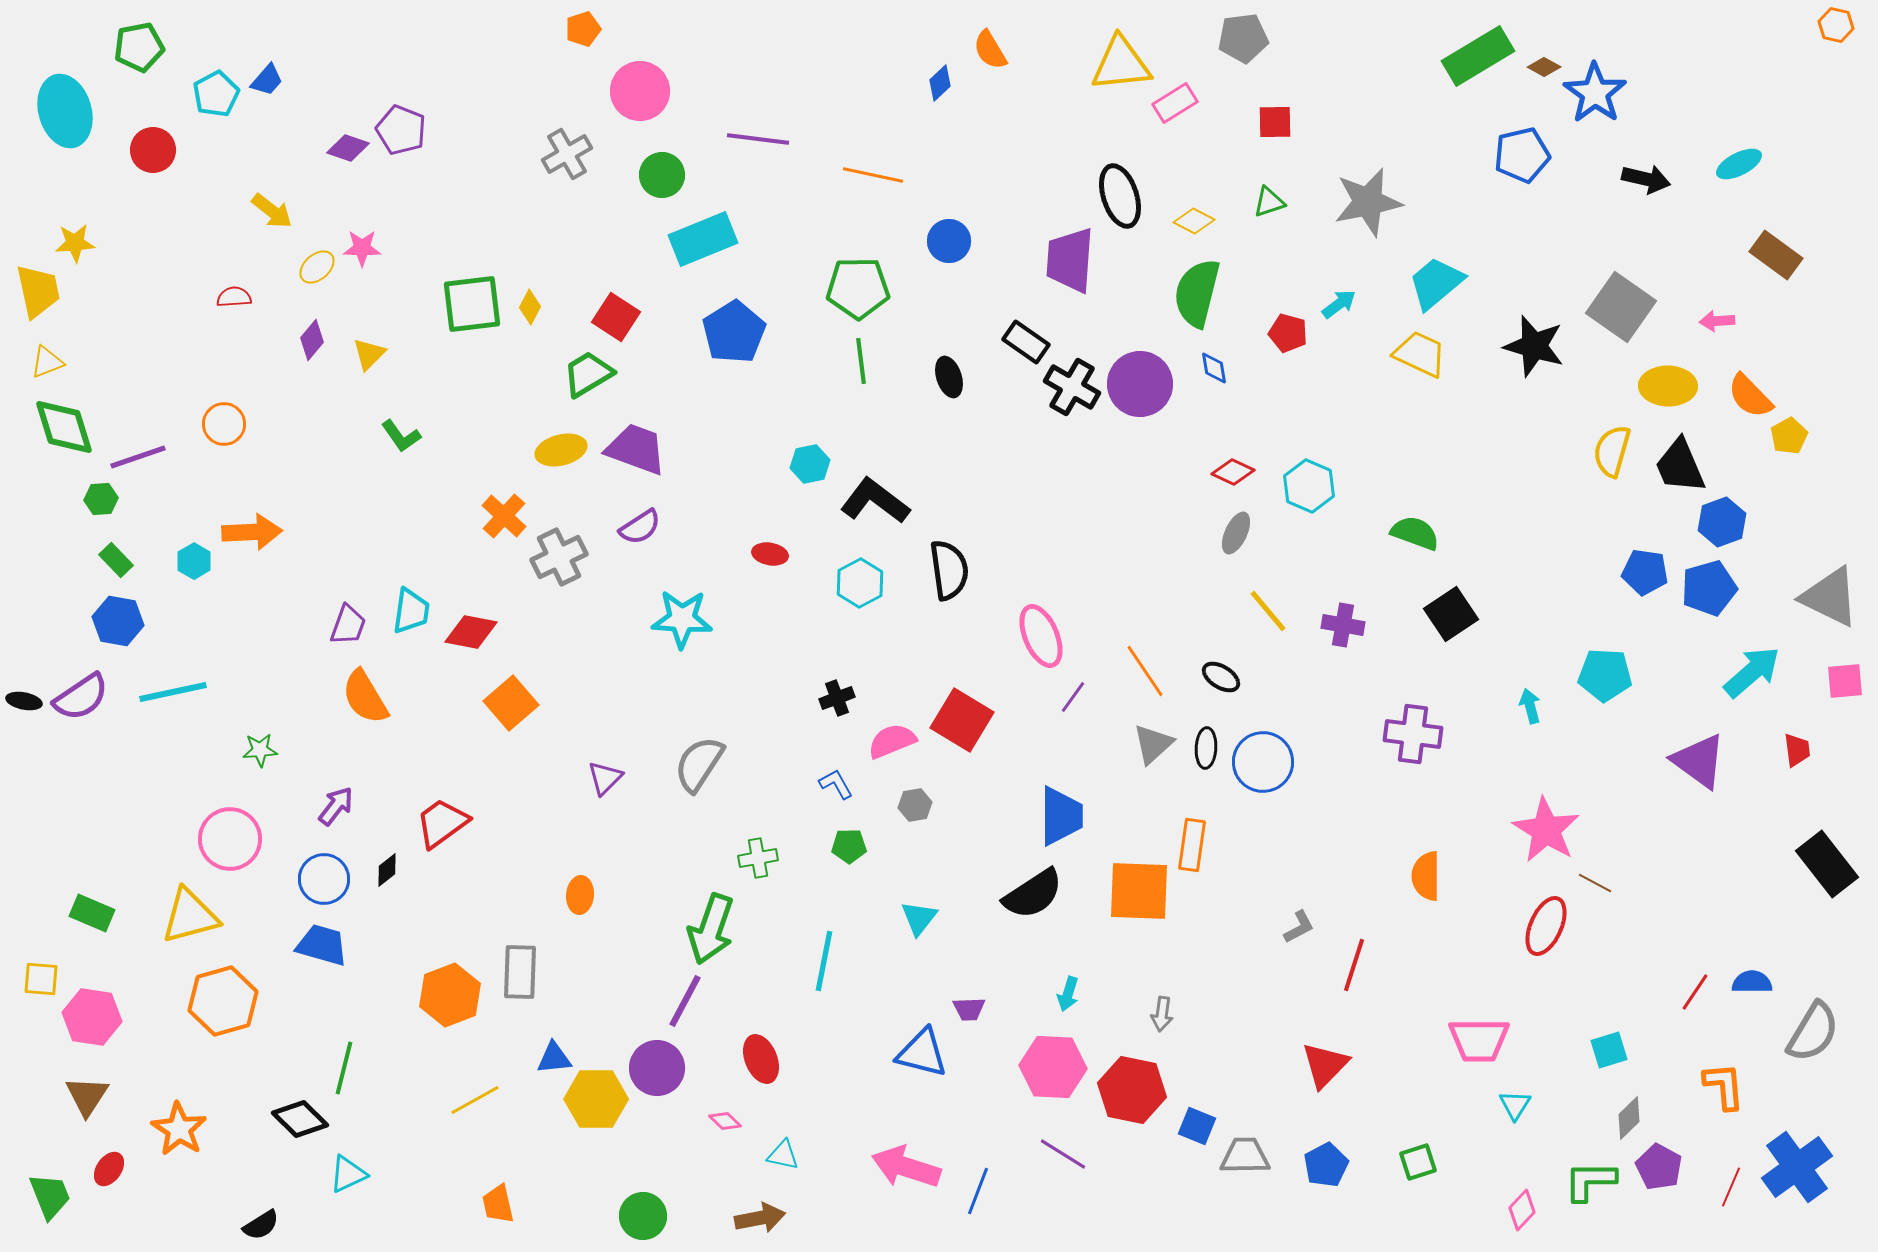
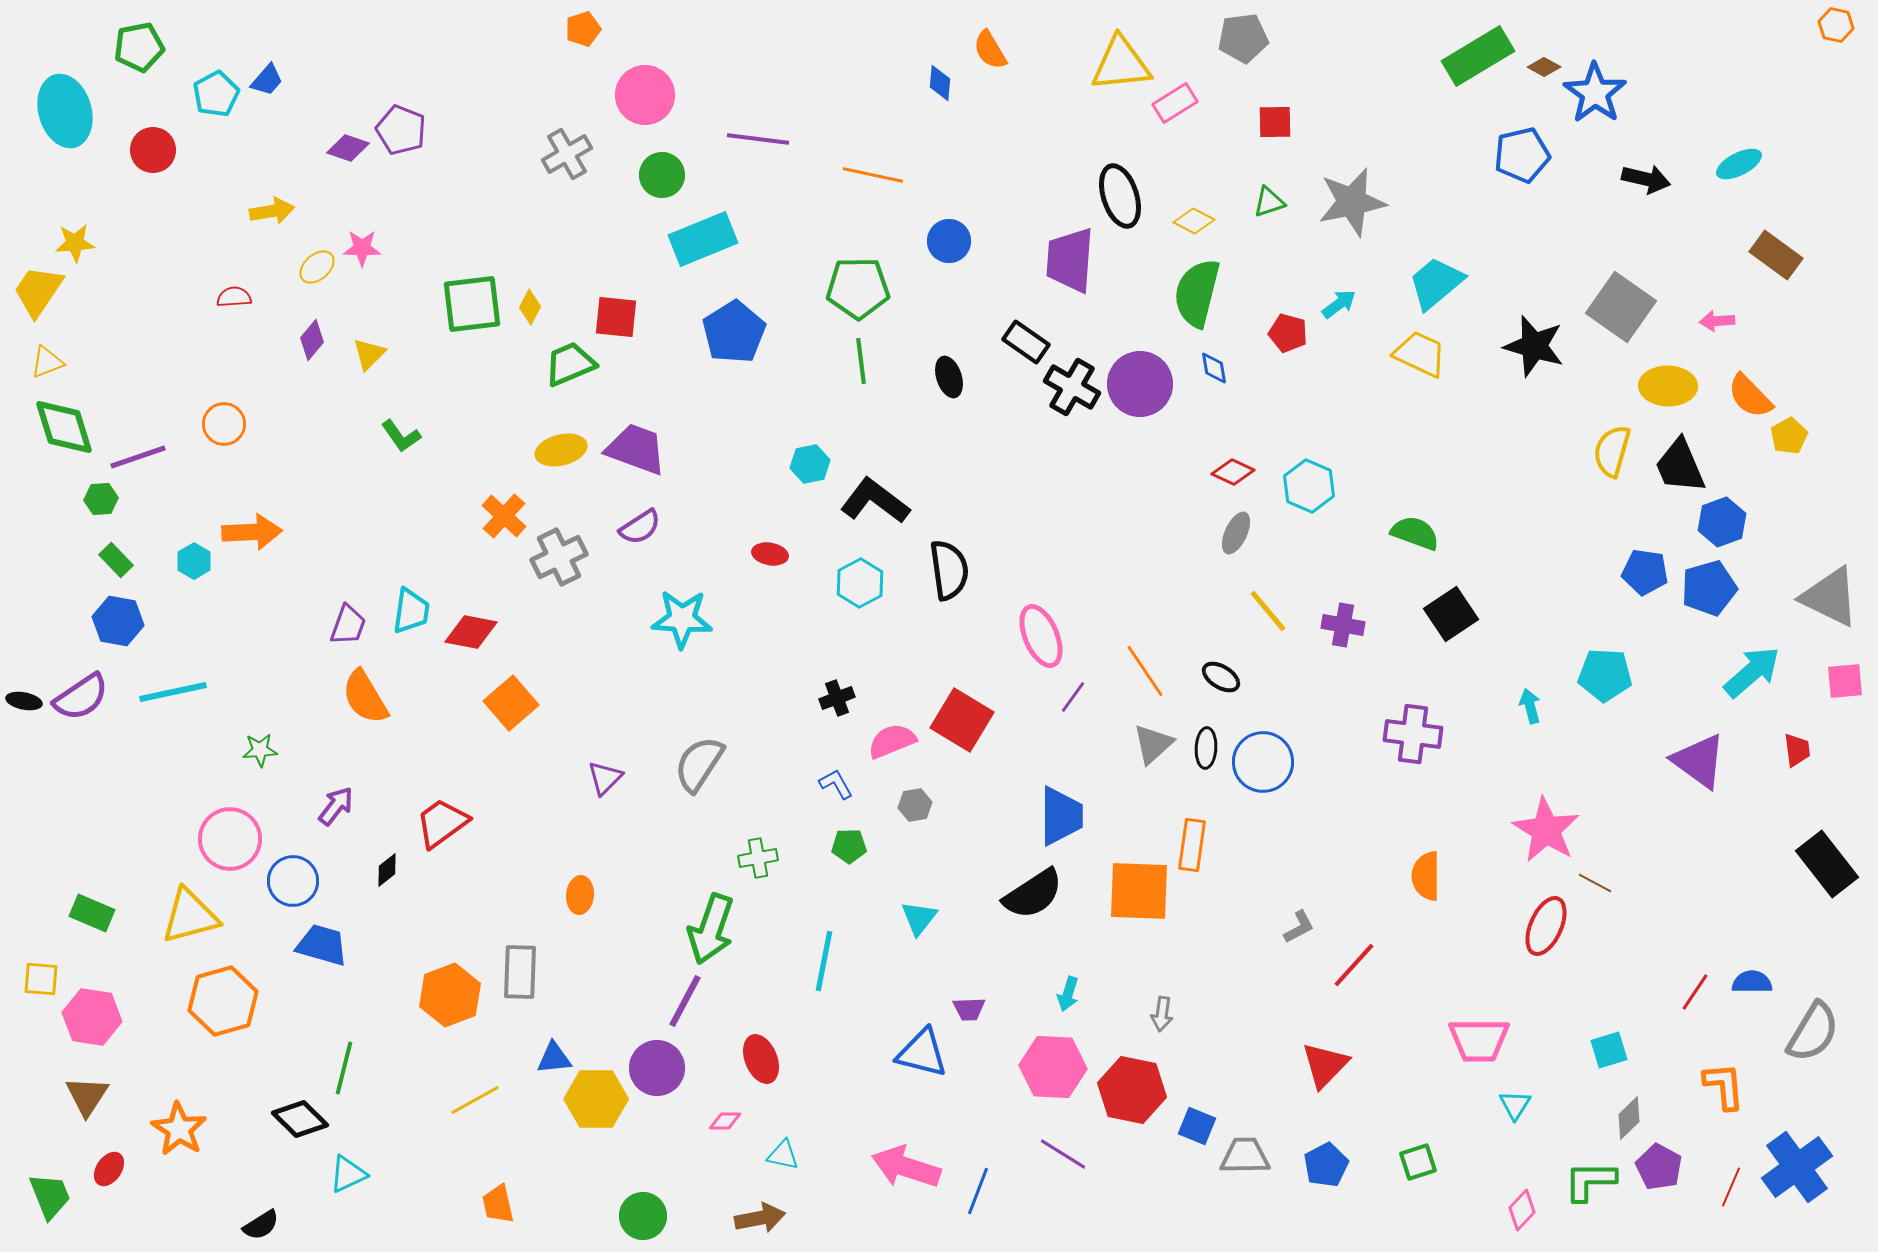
blue diamond at (940, 83): rotated 42 degrees counterclockwise
pink circle at (640, 91): moved 5 px right, 4 px down
gray star at (1368, 202): moved 16 px left
yellow arrow at (272, 211): rotated 48 degrees counterclockwise
yellow trapezoid at (38, 291): rotated 134 degrees counterclockwise
red square at (616, 317): rotated 27 degrees counterclockwise
green trapezoid at (588, 374): moved 18 px left, 10 px up; rotated 8 degrees clockwise
blue circle at (324, 879): moved 31 px left, 2 px down
red line at (1354, 965): rotated 24 degrees clockwise
pink diamond at (725, 1121): rotated 44 degrees counterclockwise
